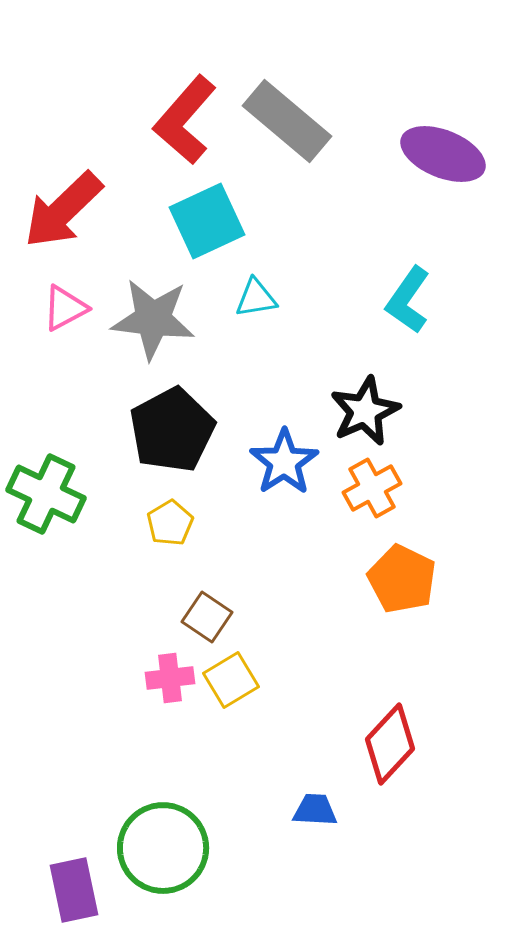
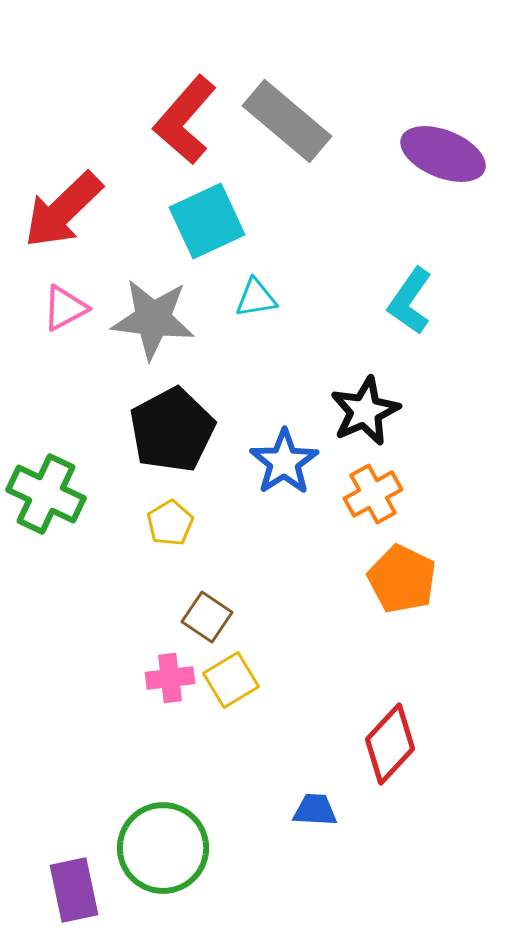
cyan L-shape: moved 2 px right, 1 px down
orange cross: moved 1 px right, 6 px down
